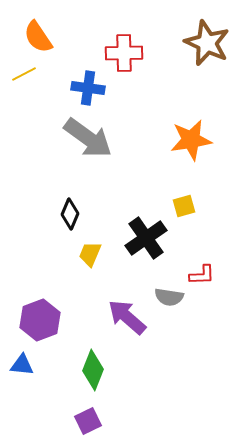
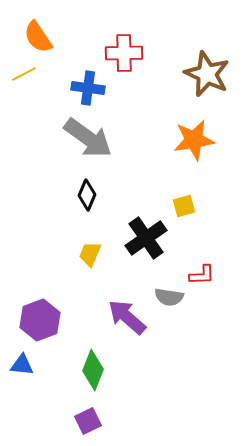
brown star: moved 31 px down
orange star: moved 3 px right
black diamond: moved 17 px right, 19 px up
